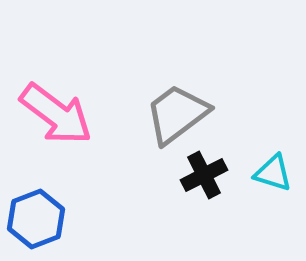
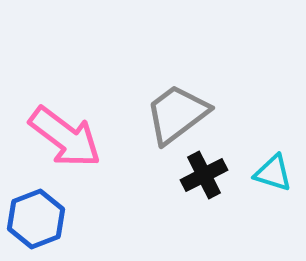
pink arrow: moved 9 px right, 23 px down
